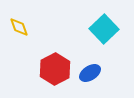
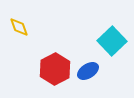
cyan square: moved 8 px right, 12 px down
blue ellipse: moved 2 px left, 2 px up
